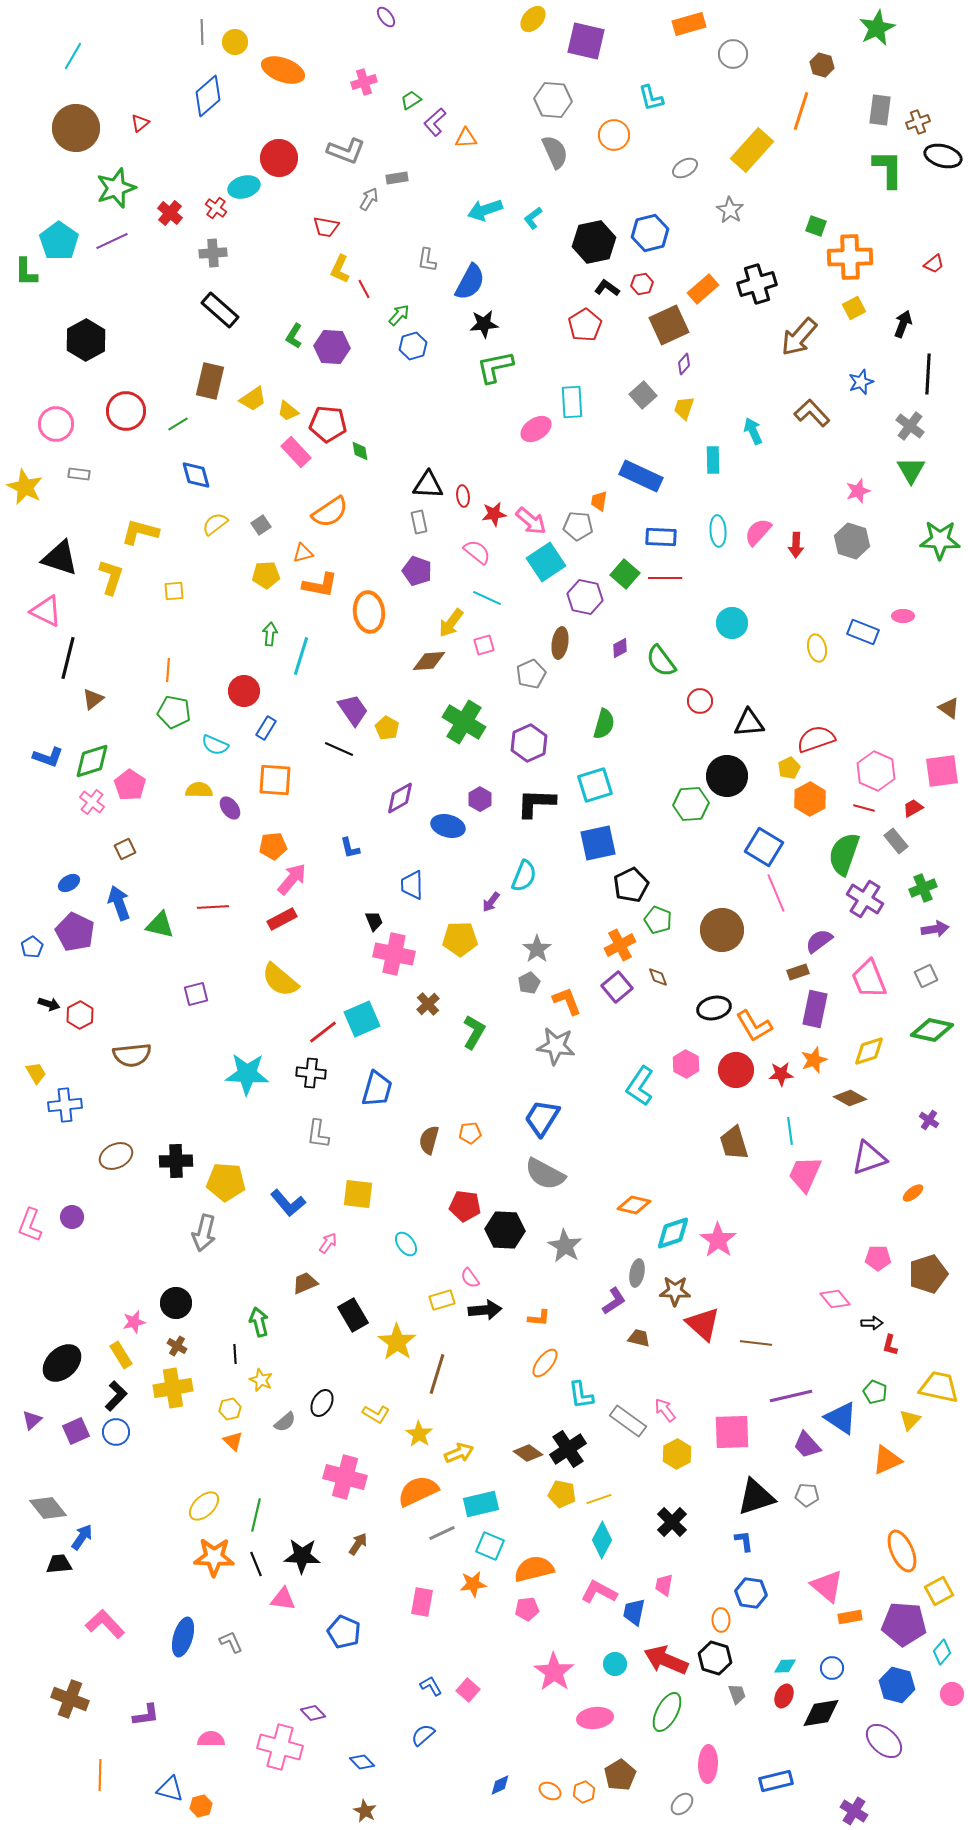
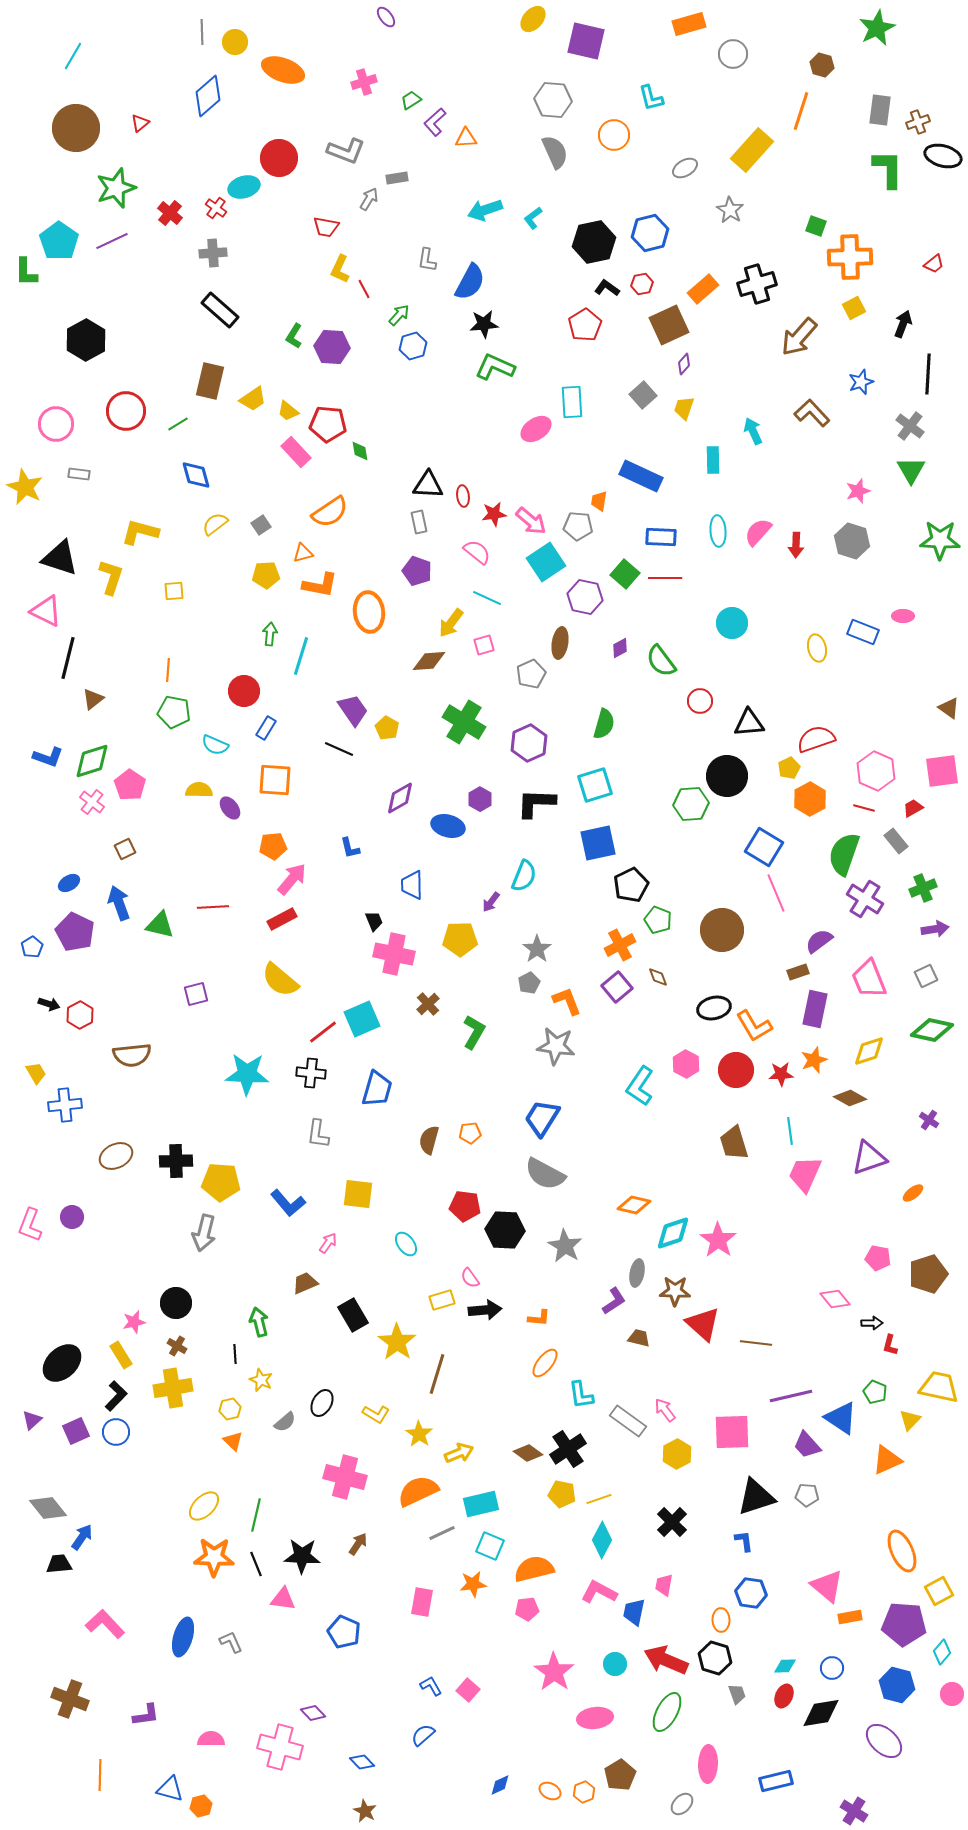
green L-shape at (495, 367): rotated 36 degrees clockwise
yellow pentagon at (226, 1182): moved 5 px left
pink pentagon at (878, 1258): rotated 10 degrees clockwise
